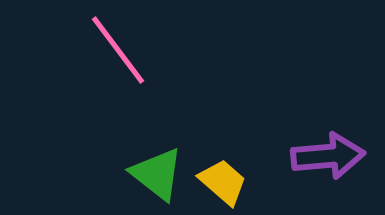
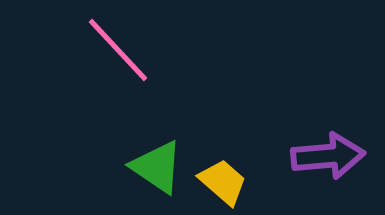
pink line: rotated 6 degrees counterclockwise
green triangle: moved 7 px up; rotated 4 degrees counterclockwise
